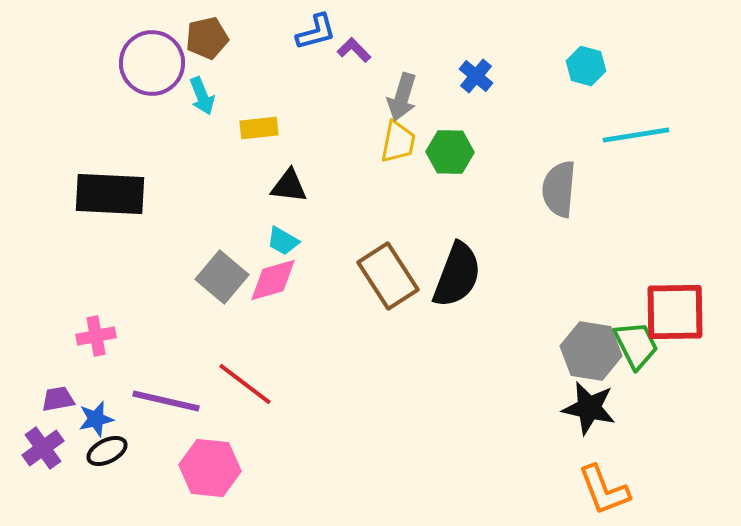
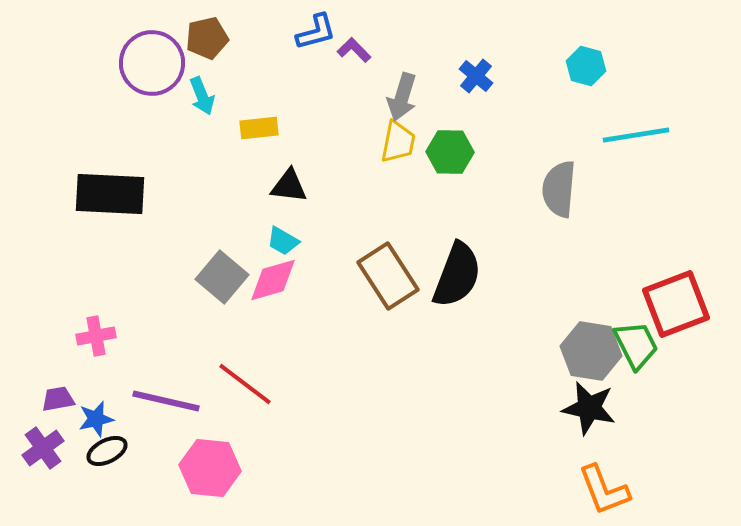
red square: moved 1 px right, 8 px up; rotated 20 degrees counterclockwise
